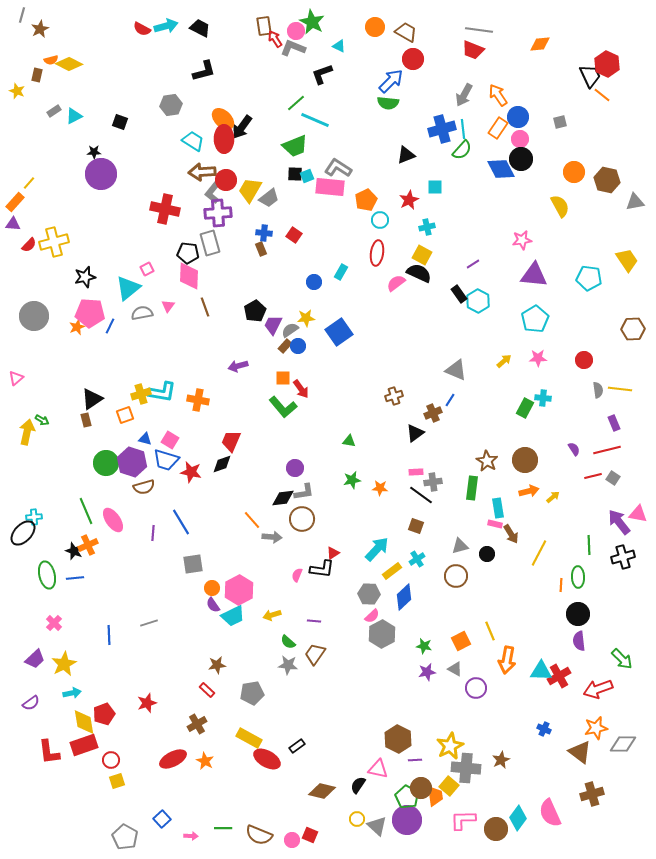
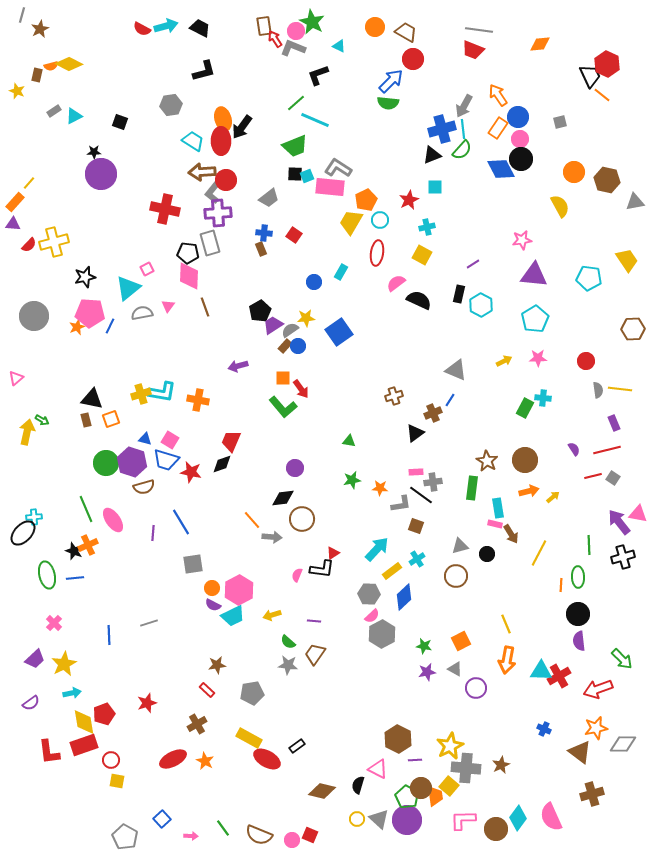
orange semicircle at (51, 60): moved 6 px down
black L-shape at (322, 74): moved 4 px left, 1 px down
gray arrow at (464, 95): moved 11 px down
orange ellipse at (223, 119): rotated 30 degrees clockwise
red ellipse at (224, 139): moved 3 px left, 2 px down
black triangle at (406, 155): moved 26 px right
yellow trapezoid at (250, 190): moved 101 px right, 32 px down
black semicircle at (419, 273): moved 27 px down
black rectangle at (459, 294): rotated 48 degrees clockwise
cyan hexagon at (478, 301): moved 3 px right, 4 px down
black pentagon at (255, 311): moved 5 px right
purple trapezoid at (273, 325): rotated 30 degrees clockwise
red circle at (584, 360): moved 2 px right, 1 px down
yellow arrow at (504, 361): rotated 14 degrees clockwise
black triangle at (92, 399): rotated 45 degrees clockwise
orange square at (125, 415): moved 14 px left, 4 px down
gray L-shape at (304, 492): moved 97 px right, 12 px down
green line at (86, 511): moved 2 px up
purple semicircle at (213, 605): rotated 28 degrees counterclockwise
yellow line at (490, 631): moved 16 px right, 7 px up
brown star at (501, 760): moved 5 px down
pink triangle at (378, 769): rotated 15 degrees clockwise
yellow square at (117, 781): rotated 28 degrees clockwise
black semicircle at (358, 785): rotated 18 degrees counterclockwise
pink semicircle at (550, 813): moved 1 px right, 4 px down
gray triangle at (377, 826): moved 2 px right, 7 px up
green line at (223, 828): rotated 54 degrees clockwise
